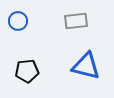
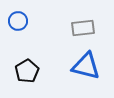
gray rectangle: moved 7 px right, 7 px down
black pentagon: rotated 25 degrees counterclockwise
